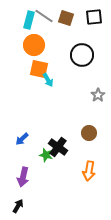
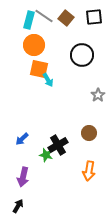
brown square: rotated 21 degrees clockwise
black cross: moved 2 px up; rotated 24 degrees clockwise
